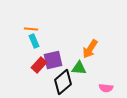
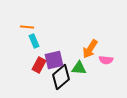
orange line: moved 4 px left, 2 px up
purple square: moved 1 px right
red rectangle: rotated 14 degrees counterclockwise
black diamond: moved 2 px left, 5 px up
pink semicircle: moved 28 px up
